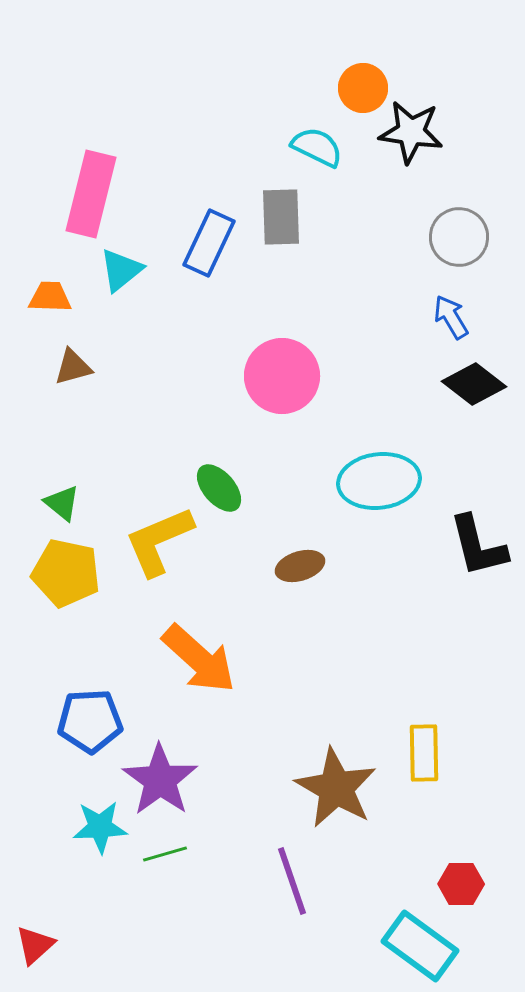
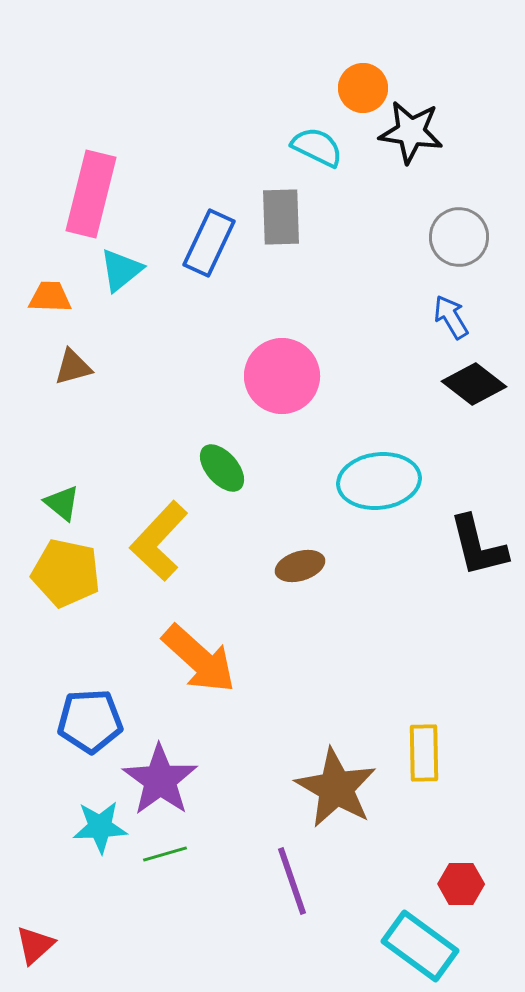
green ellipse: moved 3 px right, 20 px up
yellow L-shape: rotated 24 degrees counterclockwise
